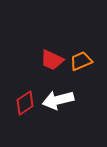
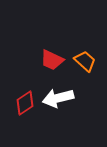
orange trapezoid: moved 4 px right; rotated 65 degrees clockwise
white arrow: moved 2 px up
